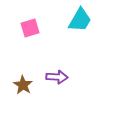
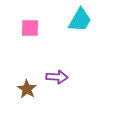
pink square: rotated 18 degrees clockwise
brown star: moved 4 px right, 4 px down
